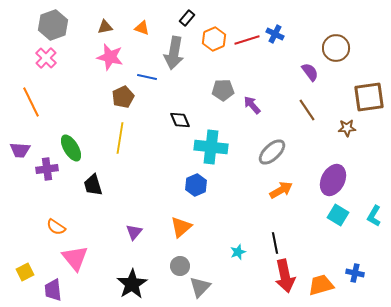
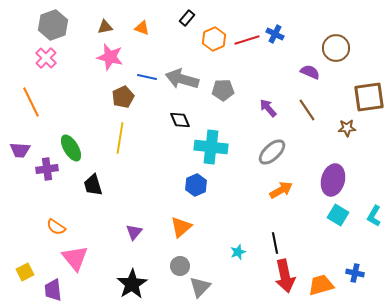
gray arrow at (174, 53): moved 8 px right, 26 px down; rotated 96 degrees clockwise
purple semicircle at (310, 72): rotated 30 degrees counterclockwise
purple arrow at (252, 105): moved 16 px right, 3 px down
purple ellipse at (333, 180): rotated 12 degrees counterclockwise
